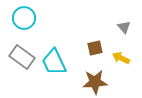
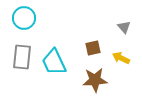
brown square: moved 2 px left
gray rectangle: rotated 60 degrees clockwise
brown star: moved 2 px up
